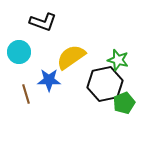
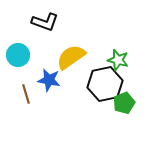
black L-shape: moved 2 px right
cyan circle: moved 1 px left, 3 px down
blue star: rotated 10 degrees clockwise
